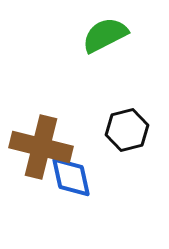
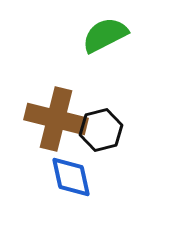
black hexagon: moved 26 px left
brown cross: moved 15 px right, 28 px up
